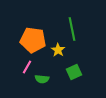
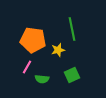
yellow star: rotated 24 degrees clockwise
green square: moved 2 px left, 3 px down
